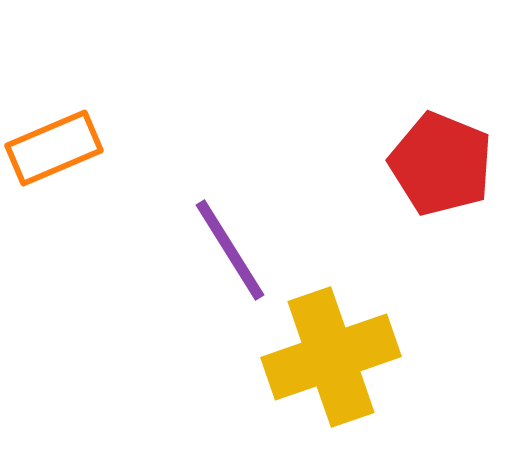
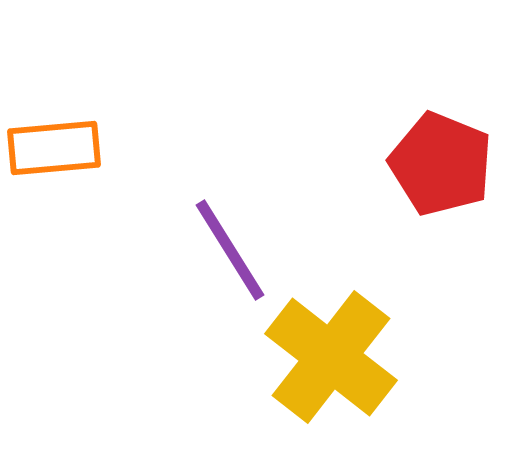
orange rectangle: rotated 18 degrees clockwise
yellow cross: rotated 33 degrees counterclockwise
